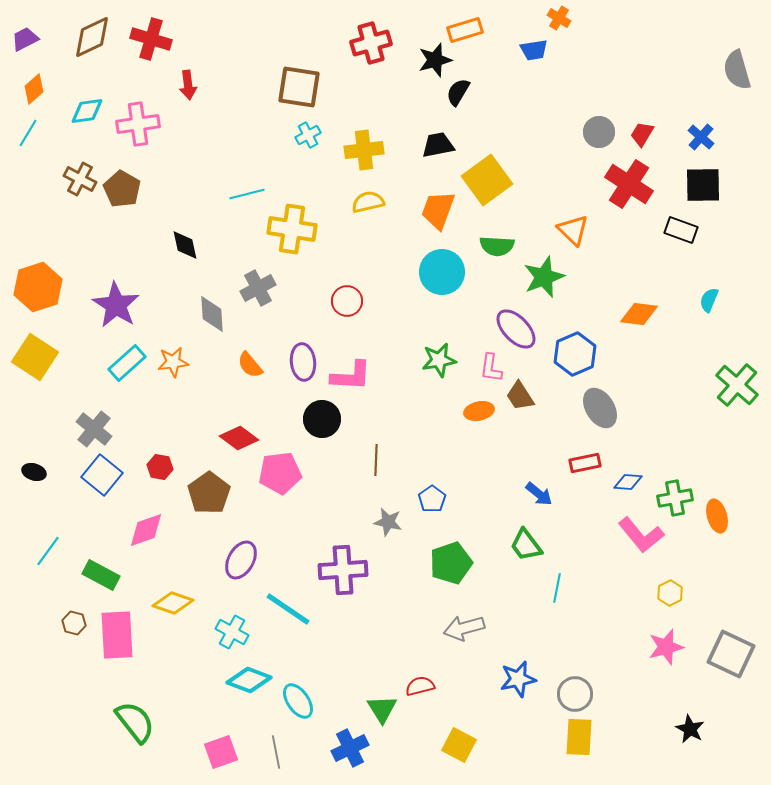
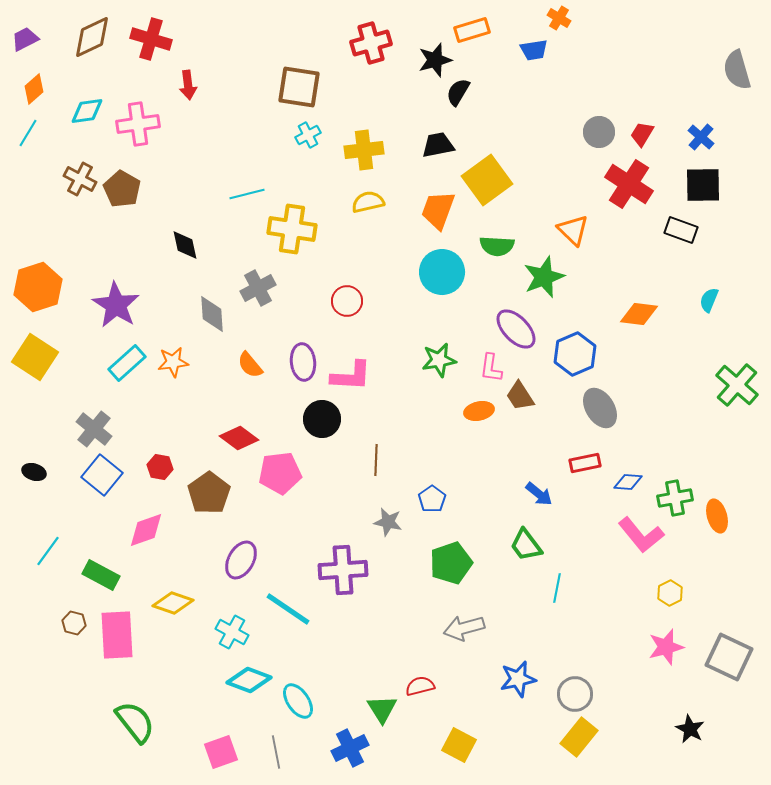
orange rectangle at (465, 30): moved 7 px right
gray square at (731, 654): moved 2 px left, 3 px down
yellow rectangle at (579, 737): rotated 36 degrees clockwise
